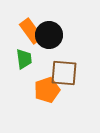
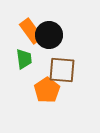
brown square: moved 2 px left, 3 px up
orange pentagon: rotated 15 degrees counterclockwise
